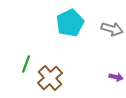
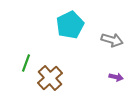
cyan pentagon: moved 2 px down
gray arrow: moved 11 px down
green line: moved 1 px up
